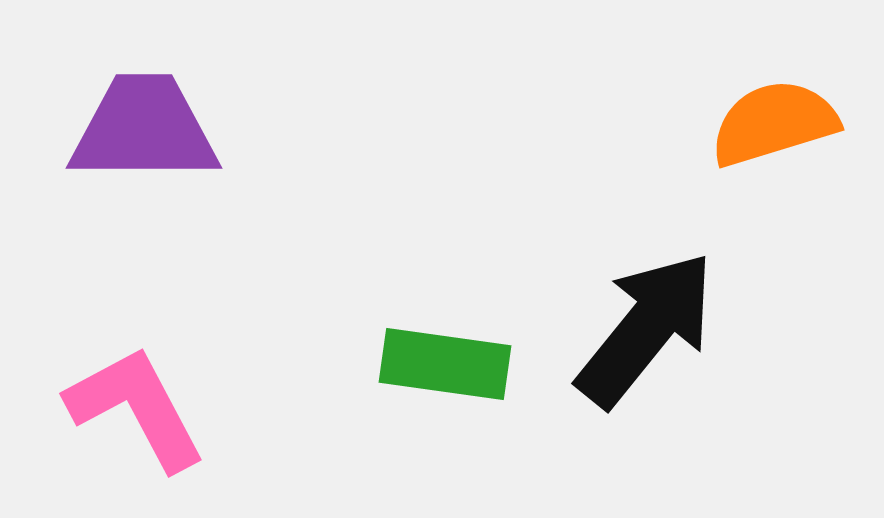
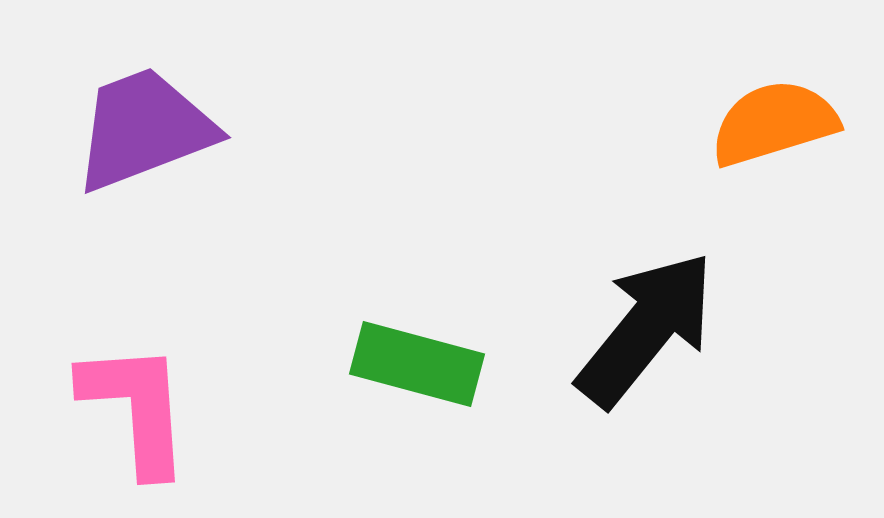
purple trapezoid: rotated 21 degrees counterclockwise
green rectangle: moved 28 px left; rotated 7 degrees clockwise
pink L-shape: rotated 24 degrees clockwise
